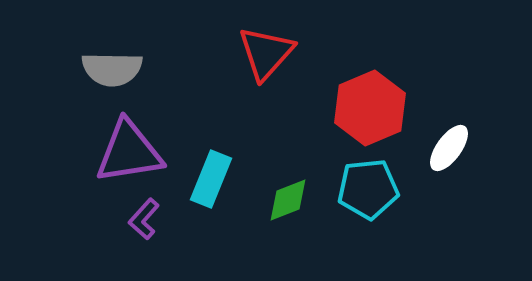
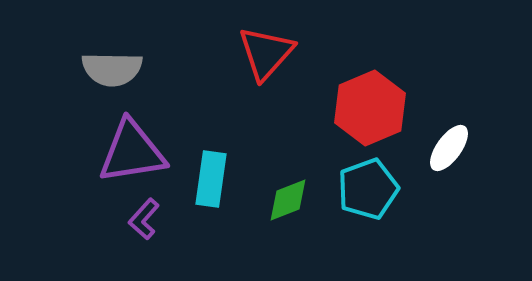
purple triangle: moved 3 px right
cyan rectangle: rotated 14 degrees counterclockwise
cyan pentagon: rotated 14 degrees counterclockwise
